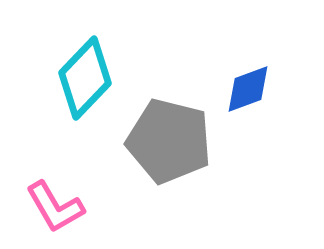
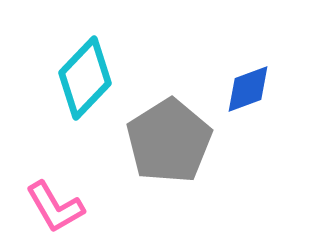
gray pentagon: rotated 26 degrees clockwise
